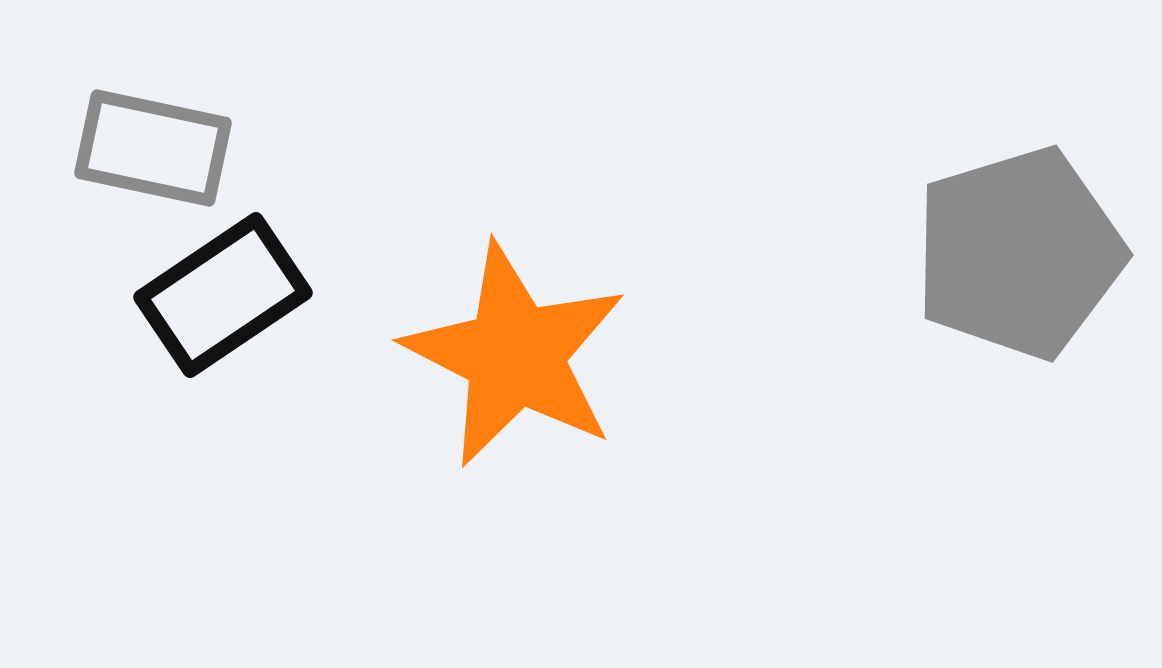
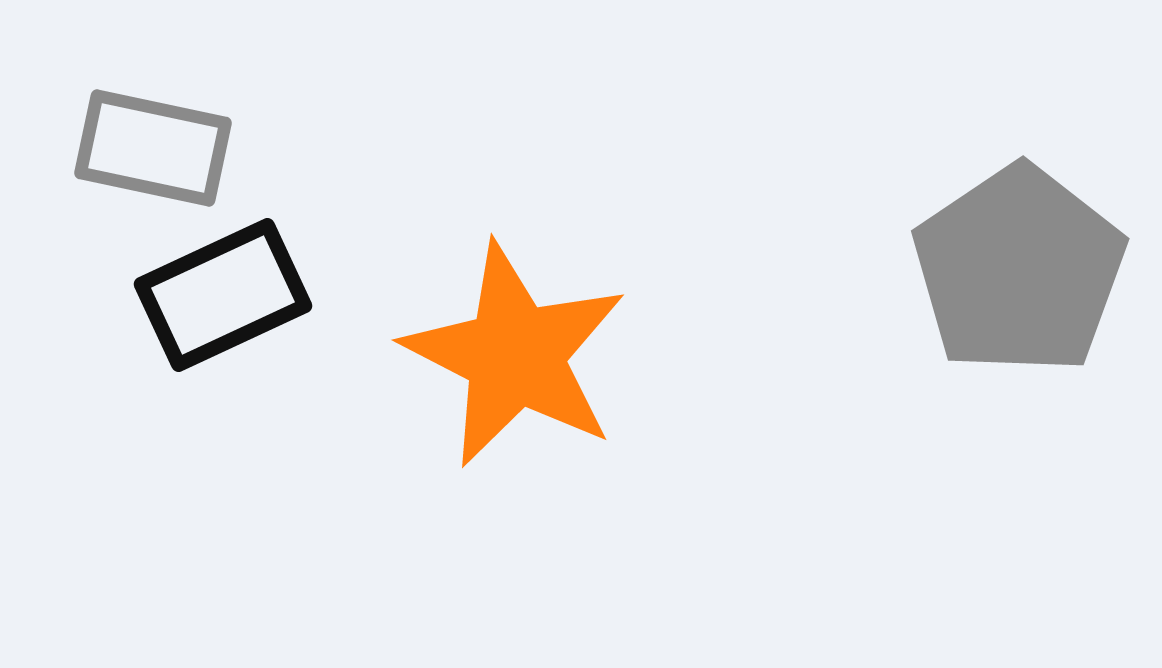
gray pentagon: moved 17 px down; rotated 17 degrees counterclockwise
black rectangle: rotated 9 degrees clockwise
